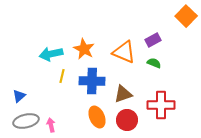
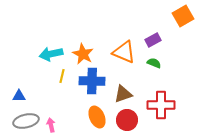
orange square: moved 3 px left; rotated 15 degrees clockwise
orange star: moved 1 px left, 5 px down
blue triangle: rotated 40 degrees clockwise
